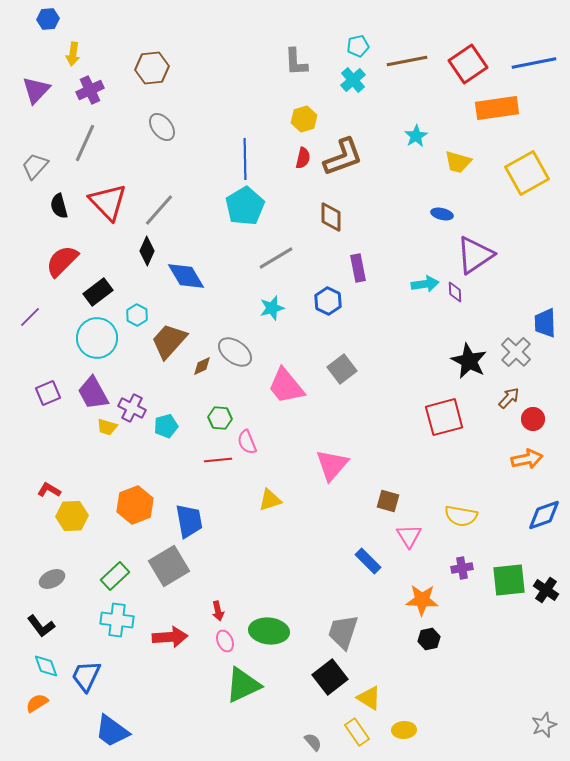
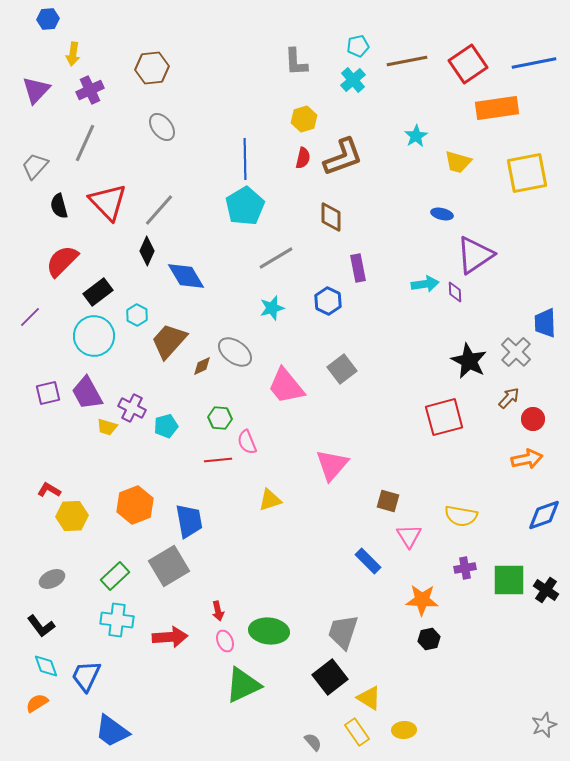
yellow square at (527, 173): rotated 18 degrees clockwise
cyan circle at (97, 338): moved 3 px left, 2 px up
purple square at (48, 393): rotated 10 degrees clockwise
purple trapezoid at (93, 393): moved 6 px left
purple cross at (462, 568): moved 3 px right
green square at (509, 580): rotated 6 degrees clockwise
